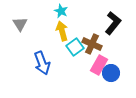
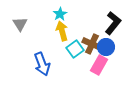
cyan star: moved 1 px left, 3 px down; rotated 16 degrees clockwise
cyan square: moved 2 px down
blue arrow: moved 1 px down
blue circle: moved 5 px left, 26 px up
